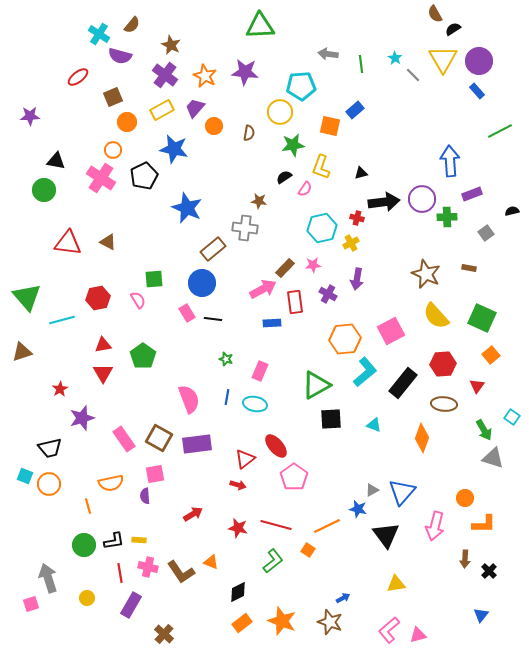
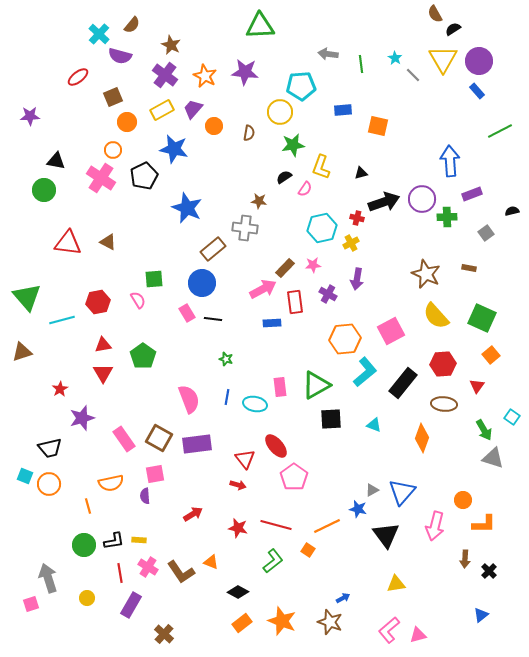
cyan cross at (99, 34): rotated 10 degrees clockwise
purple trapezoid at (195, 108): moved 2 px left, 1 px down
blue rectangle at (355, 110): moved 12 px left; rotated 36 degrees clockwise
orange square at (330, 126): moved 48 px right
black arrow at (384, 202): rotated 12 degrees counterclockwise
red hexagon at (98, 298): moved 4 px down
pink rectangle at (260, 371): moved 20 px right, 16 px down; rotated 30 degrees counterclockwise
red triangle at (245, 459): rotated 30 degrees counterclockwise
orange circle at (465, 498): moved 2 px left, 2 px down
pink cross at (148, 567): rotated 18 degrees clockwise
black diamond at (238, 592): rotated 55 degrees clockwise
blue triangle at (481, 615): rotated 14 degrees clockwise
